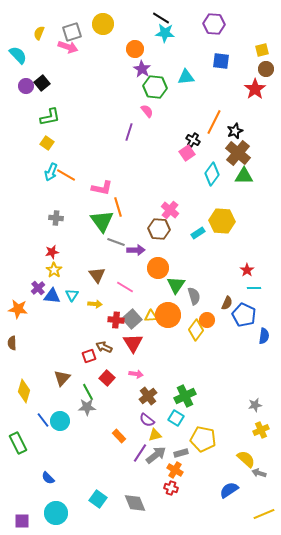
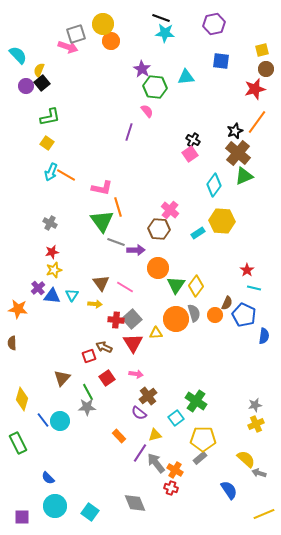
black line at (161, 18): rotated 12 degrees counterclockwise
purple hexagon at (214, 24): rotated 15 degrees counterclockwise
gray square at (72, 32): moved 4 px right, 2 px down
yellow semicircle at (39, 33): moved 37 px down
orange circle at (135, 49): moved 24 px left, 8 px up
red star at (255, 89): rotated 20 degrees clockwise
orange line at (214, 122): moved 43 px right; rotated 10 degrees clockwise
pink square at (187, 153): moved 3 px right, 1 px down
cyan diamond at (212, 174): moved 2 px right, 11 px down
green triangle at (244, 176): rotated 24 degrees counterclockwise
gray cross at (56, 218): moved 6 px left, 5 px down; rotated 24 degrees clockwise
yellow star at (54, 270): rotated 21 degrees clockwise
brown triangle at (97, 275): moved 4 px right, 8 px down
cyan line at (254, 288): rotated 16 degrees clockwise
gray semicircle at (194, 296): moved 17 px down
orange circle at (168, 315): moved 8 px right, 4 px down
yellow triangle at (151, 316): moved 5 px right, 17 px down
orange circle at (207, 320): moved 8 px right, 5 px up
yellow diamond at (196, 330): moved 44 px up
red square at (107, 378): rotated 14 degrees clockwise
yellow diamond at (24, 391): moved 2 px left, 8 px down
green cross at (185, 396): moved 11 px right, 5 px down; rotated 30 degrees counterclockwise
cyan square at (176, 418): rotated 21 degrees clockwise
purple semicircle at (147, 420): moved 8 px left, 7 px up
yellow cross at (261, 430): moved 5 px left, 6 px up
yellow pentagon at (203, 439): rotated 10 degrees counterclockwise
gray rectangle at (181, 453): moved 19 px right, 5 px down; rotated 24 degrees counterclockwise
gray arrow at (156, 455): moved 8 px down; rotated 90 degrees counterclockwise
blue semicircle at (229, 490): rotated 90 degrees clockwise
cyan square at (98, 499): moved 8 px left, 13 px down
cyan circle at (56, 513): moved 1 px left, 7 px up
purple square at (22, 521): moved 4 px up
